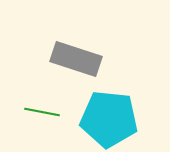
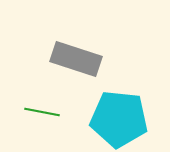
cyan pentagon: moved 10 px right
